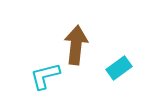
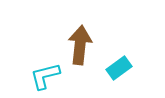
brown arrow: moved 4 px right
